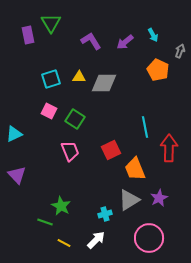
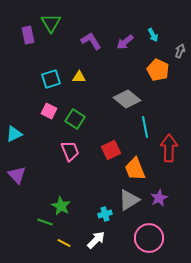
gray diamond: moved 23 px right, 16 px down; rotated 40 degrees clockwise
